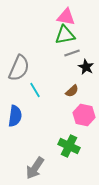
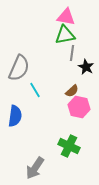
gray line: rotated 63 degrees counterclockwise
pink hexagon: moved 5 px left, 8 px up
